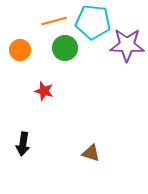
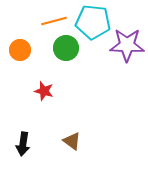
green circle: moved 1 px right
brown triangle: moved 19 px left, 12 px up; rotated 18 degrees clockwise
